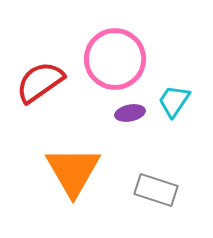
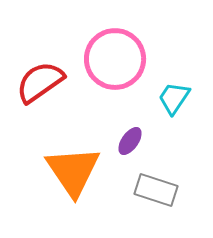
cyan trapezoid: moved 3 px up
purple ellipse: moved 28 px down; rotated 44 degrees counterclockwise
orange triangle: rotated 4 degrees counterclockwise
